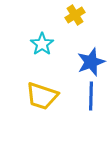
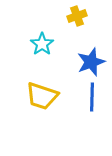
yellow cross: moved 2 px right, 1 px down; rotated 12 degrees clockwise
blue line: moved 1 px right, 1 px down
